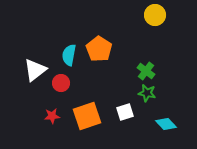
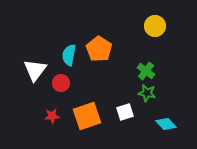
yellow circle: moved 11 px down
white triangle: rotated 15 degrees counterclockwise
